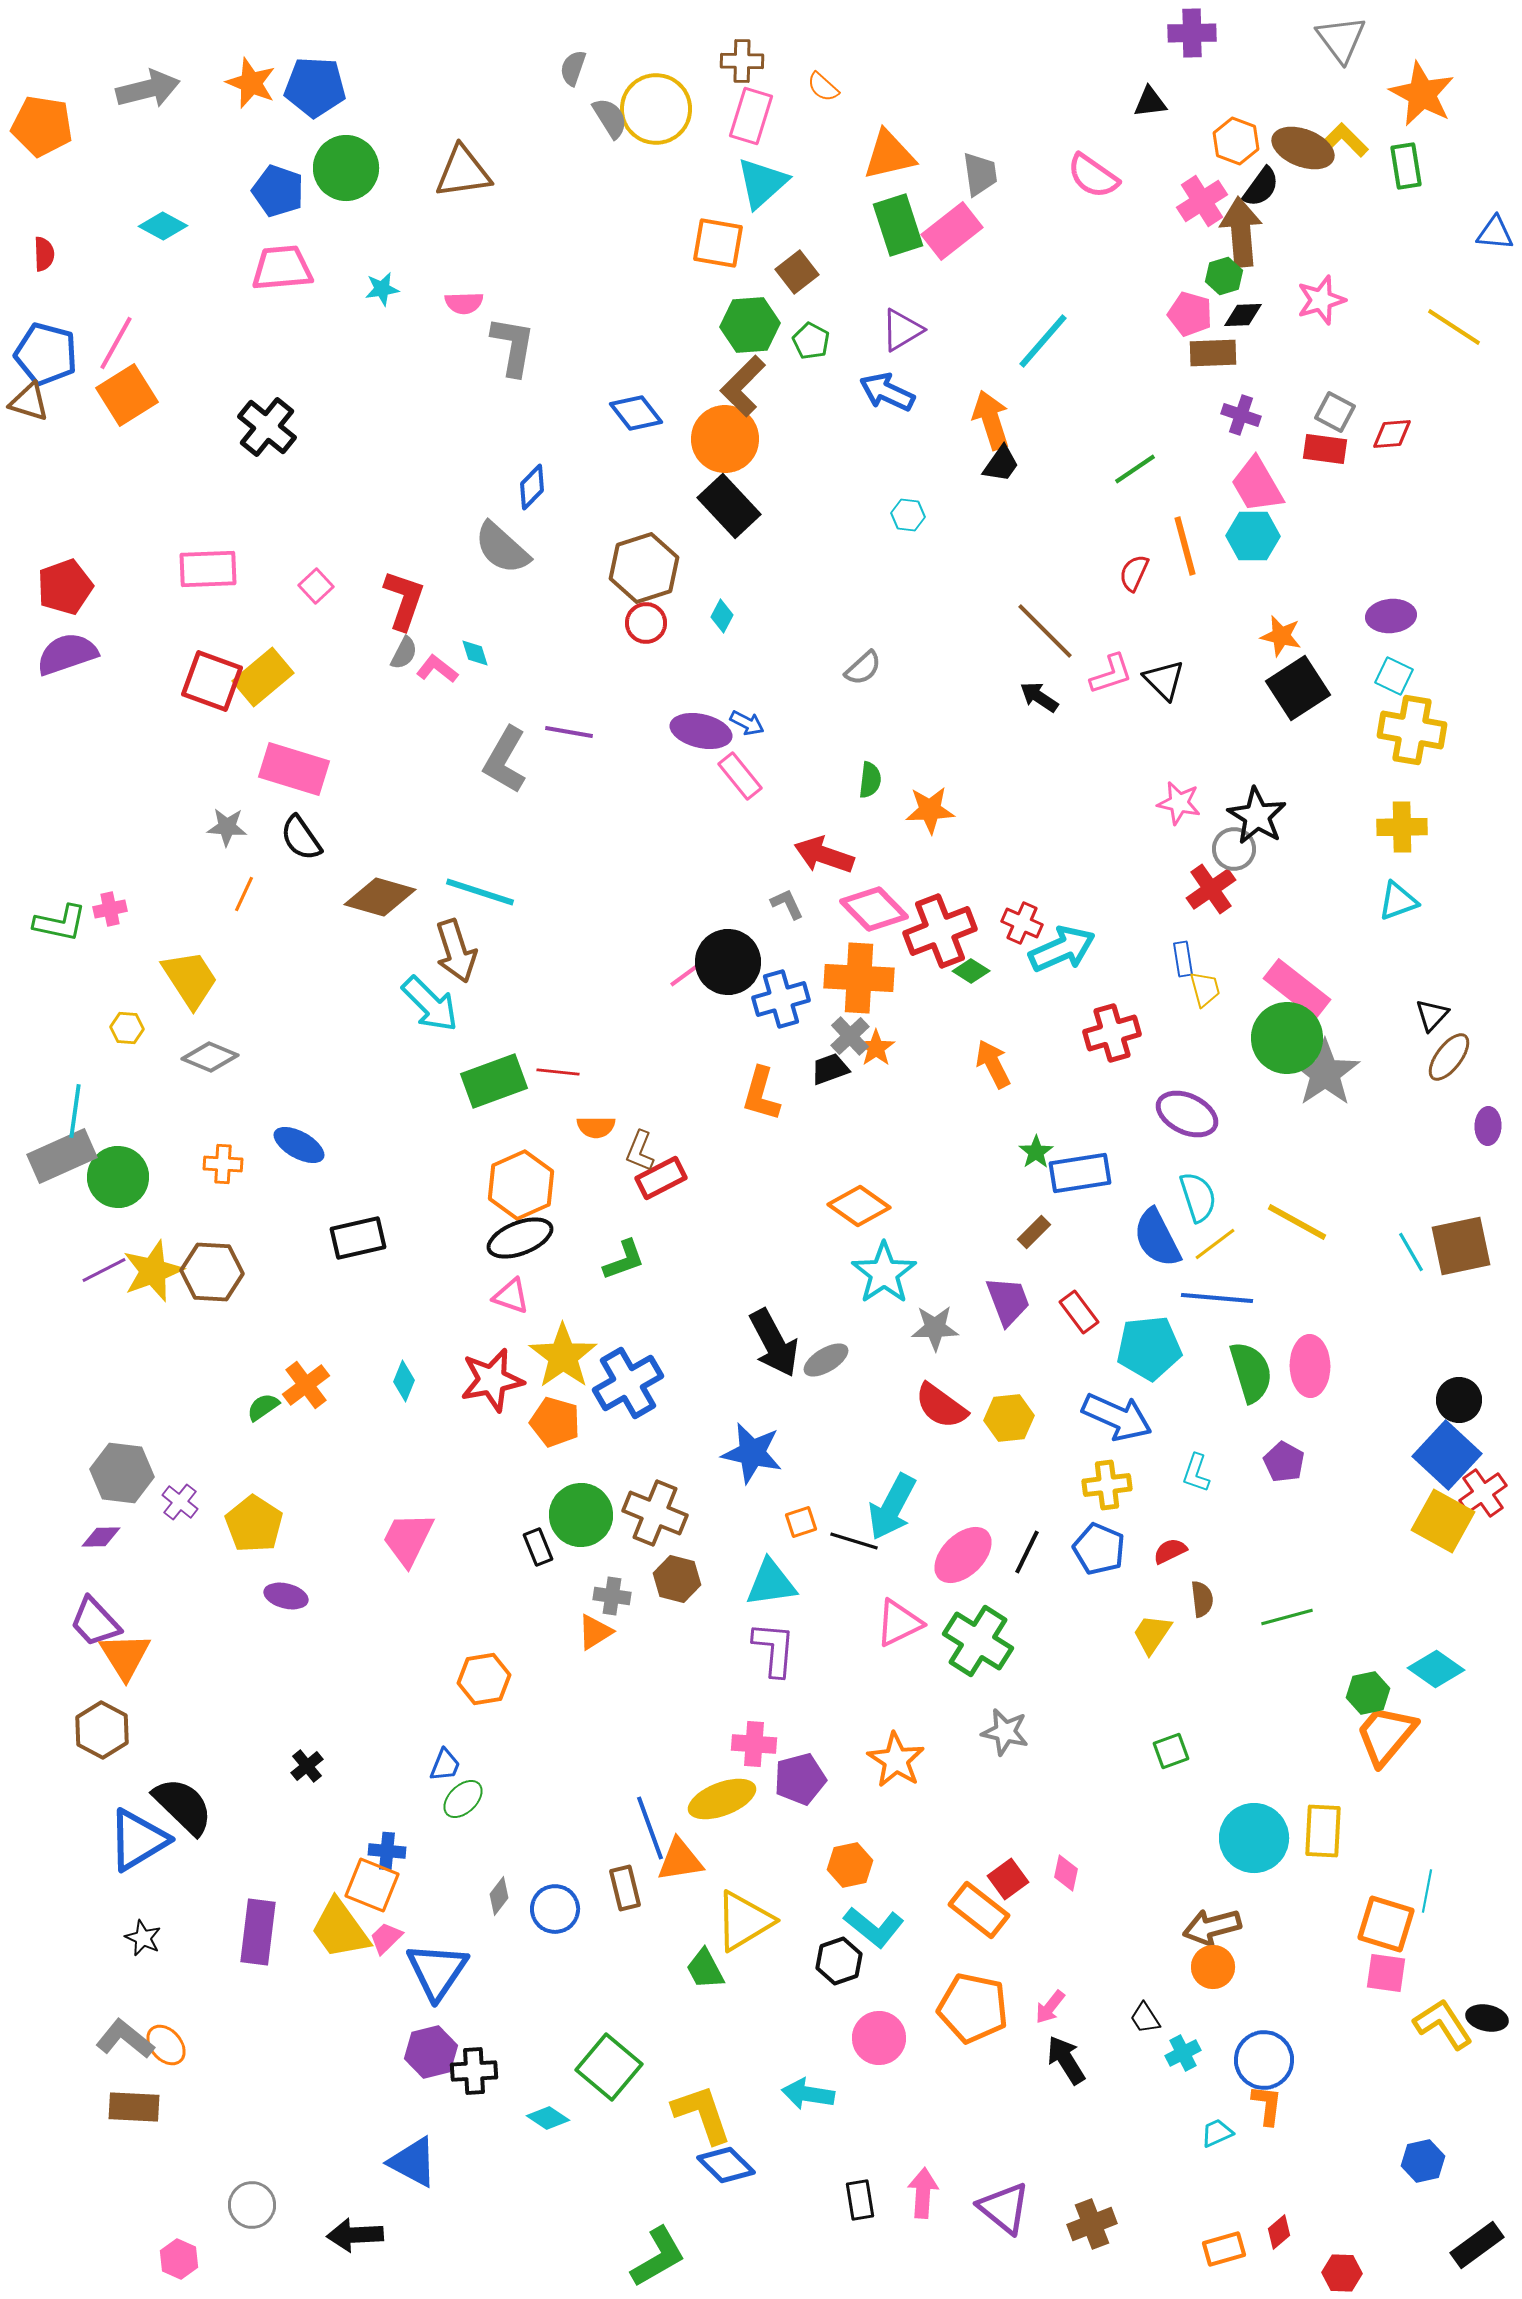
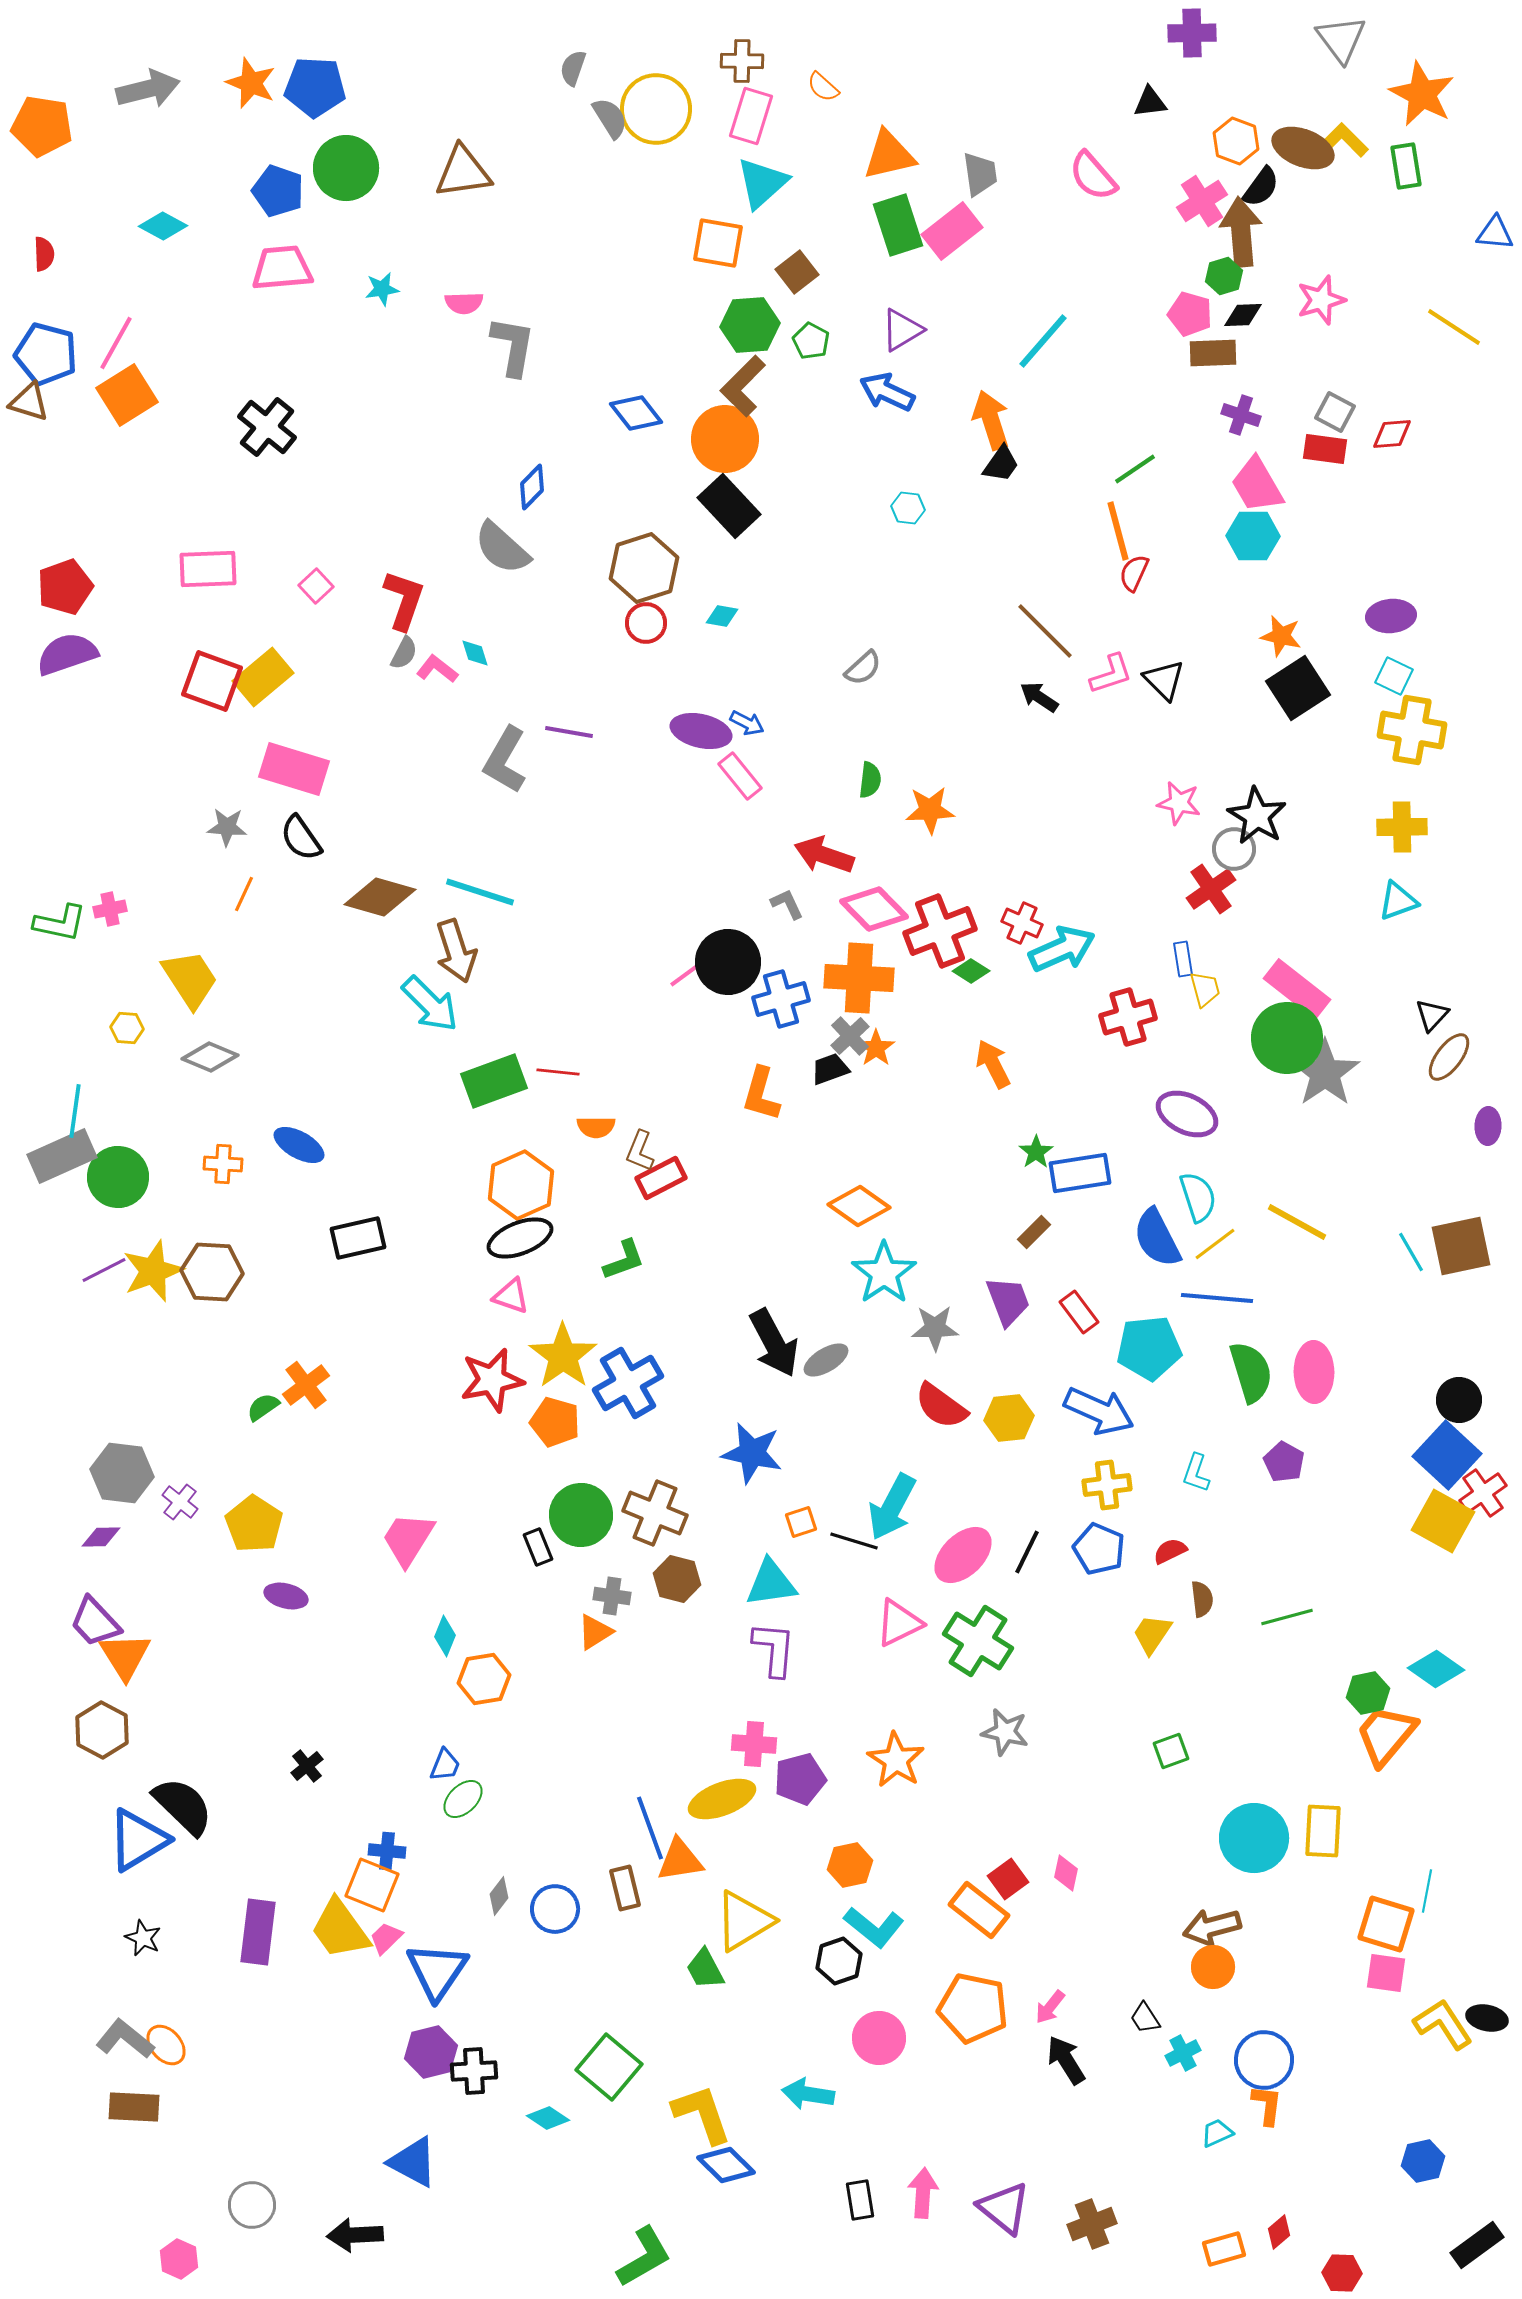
pink semicircle at (1093, 176): rotated 14 degrees clockwise
cyan hexagon at (908, 515): moved 7 px up
orange line at (1185, 546): moved 67 px left, 15 px up
cyan diamond at (722, 616): rotated 72 degrees clockwise
red cross at (1112, 1033): moved 16 px right, 16 px up
pink ellipse at (1310, 1366): moved 4 px right, 6 px down
cyan diamond at (404, 1381): moved 41 px right, 255 px down
blue arrow at (1117, 1417): moved 18 px left, 6 px up
pink trapezoid at (408, 1539): rotated 6 degrees clockwise
green L-shape at (658, 2257): moved 14 px left
